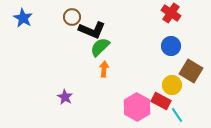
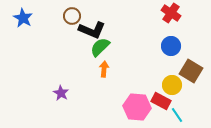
brown circle: moved 1 px up
purple star: moved 4 px left, 4 px up
pink hexagon: rotated 24 degrees counterclockwise
